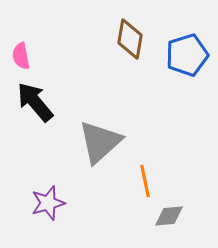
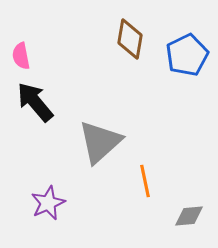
blue pentagon: rotated 9 degrees counterclockwise
purple star: rotated 8 degrees counterclockwise
gray diamond: moved 20 px right
